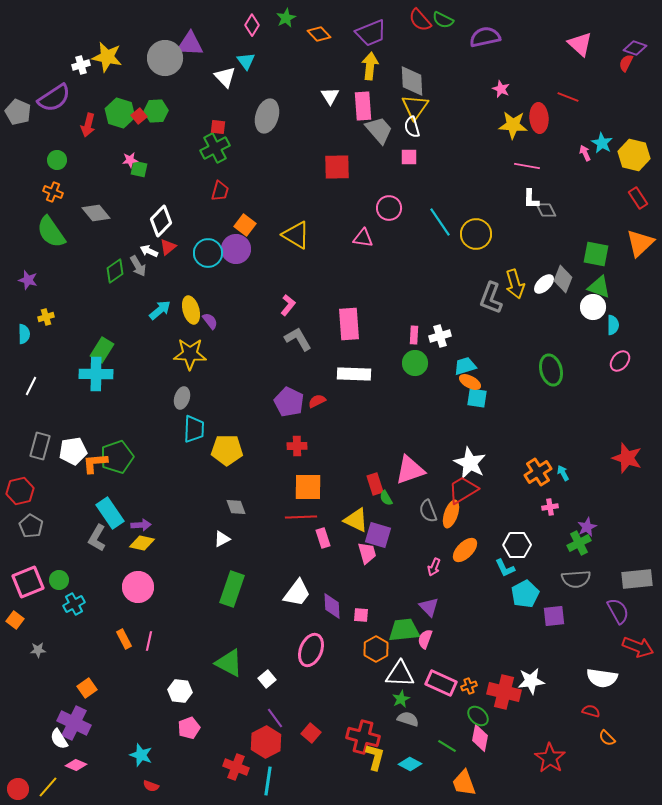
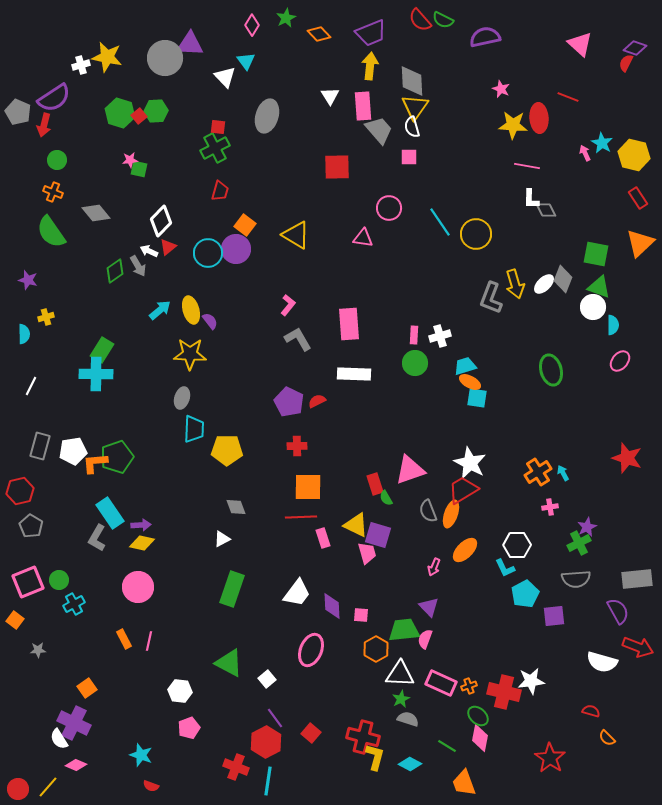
red arrow at (88, 125): moved 44 px left
yellow triangle at (356, 520): moved 5 px down
white semicircle at (602, 678): moved 16 px up; rotated 8 degrees clockwise
